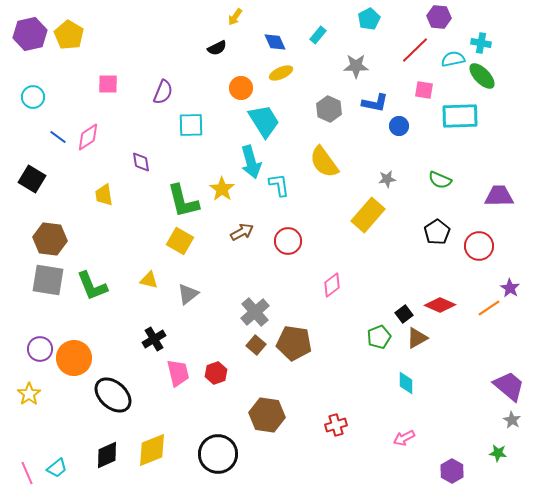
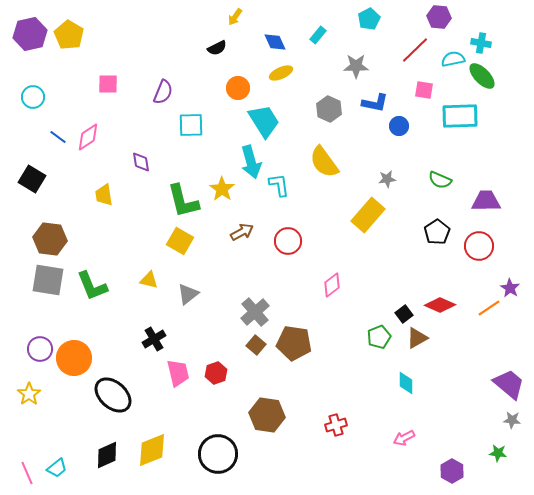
orange circle at (241, 88): moved 3 px left
purple trapezoid at (499, 196): moved 13 px left, 5 px down
purple trapezoid at (509, 386): moved 2 px up
gray star at (512, 420): rotated 24 degrees counterclockwise
